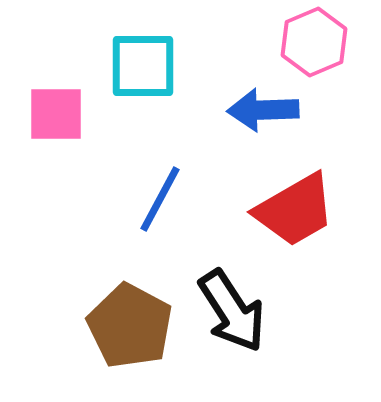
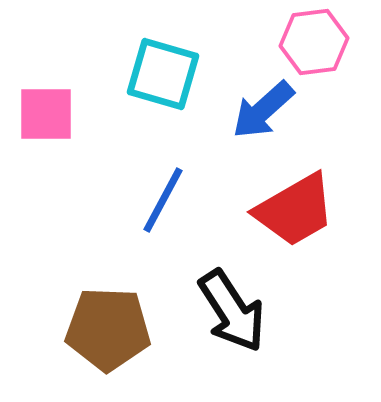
pink hexagon: rotated 16 degrees clockwise
cyan square: moved 20 px right, 8 px down; rotated 16 degrees clockwise
blue arrow: rotated 40 degrees counterclockwise
pink square: moved 10 px left
blue line: moved 3 px right, 1 px down
brown pentagon: moved 22 px left, 3 px down; rotated 26 degrees counterclockwise
